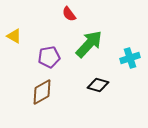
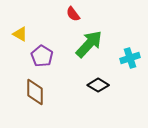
red semicircle: moved 4 px right
yellow triangle: moved 6 px right, 2 px up
purple pentagon: moved 7 px left, 1 px up; rotated 30 degrees counterclockwise
black diamond: rotated 15 degrees clockwise
brown diamond: moved 7 px left; rotated 60 degrees counterclockwise
